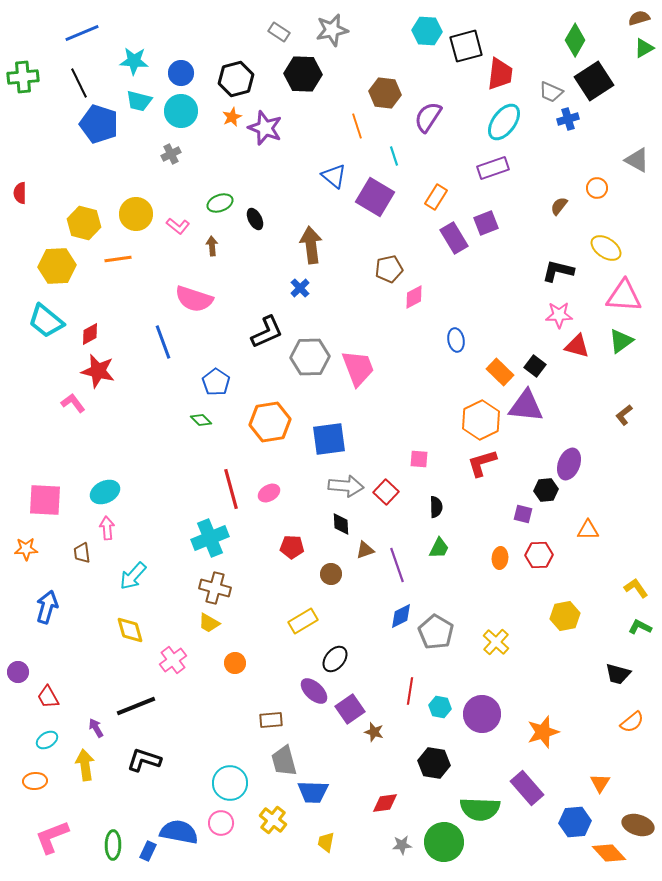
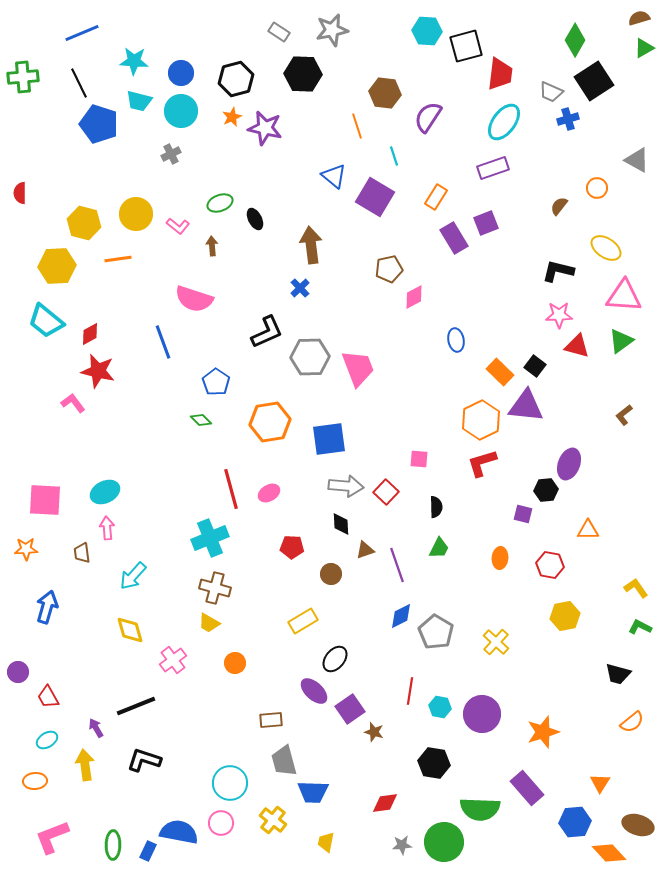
purple star at (265, 128): rotated 8 degrees counterclockwise
red hexagon at (539, 555): moved 11 px right, 10 px down; rotated 12 degrees clockwise
